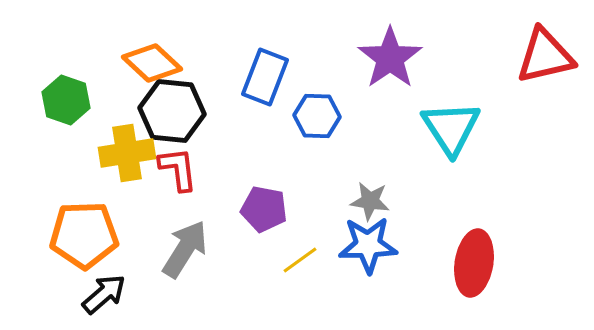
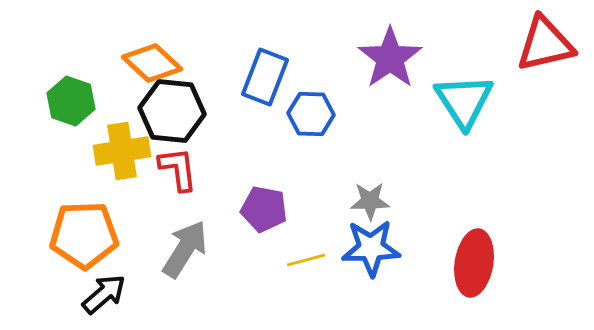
red triangle: moved 12 px up
green hexagon: moved 5 px right, 1 px down
blue hexagon: moved 6 px left, 2 px up
cyan triangle: moved 13 px right, 27 px up
yellow cross: moved 5 px left, 2 px up
gray star: rotated 9 degrees counterclockwise
blue star: moved 3 px right, 3 px down
yellow line: moved 6 px right; rotated 21 degrees clockwise
